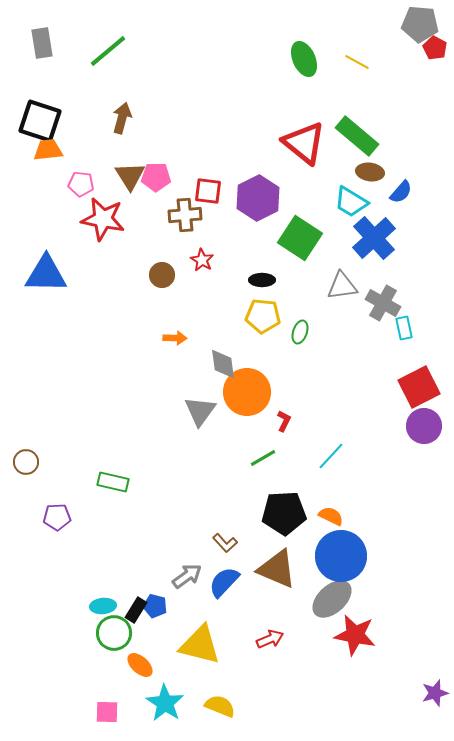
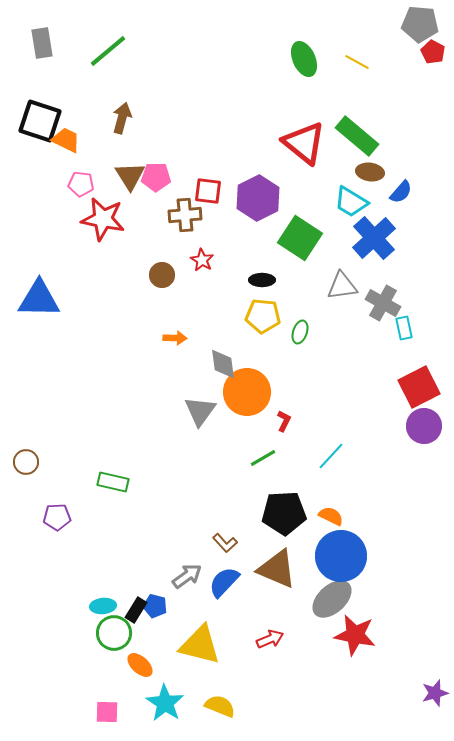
red pentagon at (435, 48): moved 2 px left, 4 px down
orange trapezoid at (48, 150): moved 18 px right, 10 px up; rotated 32 degrees clockwise
blue triangle at (46, 274): moved 7 px left, 25 px down
